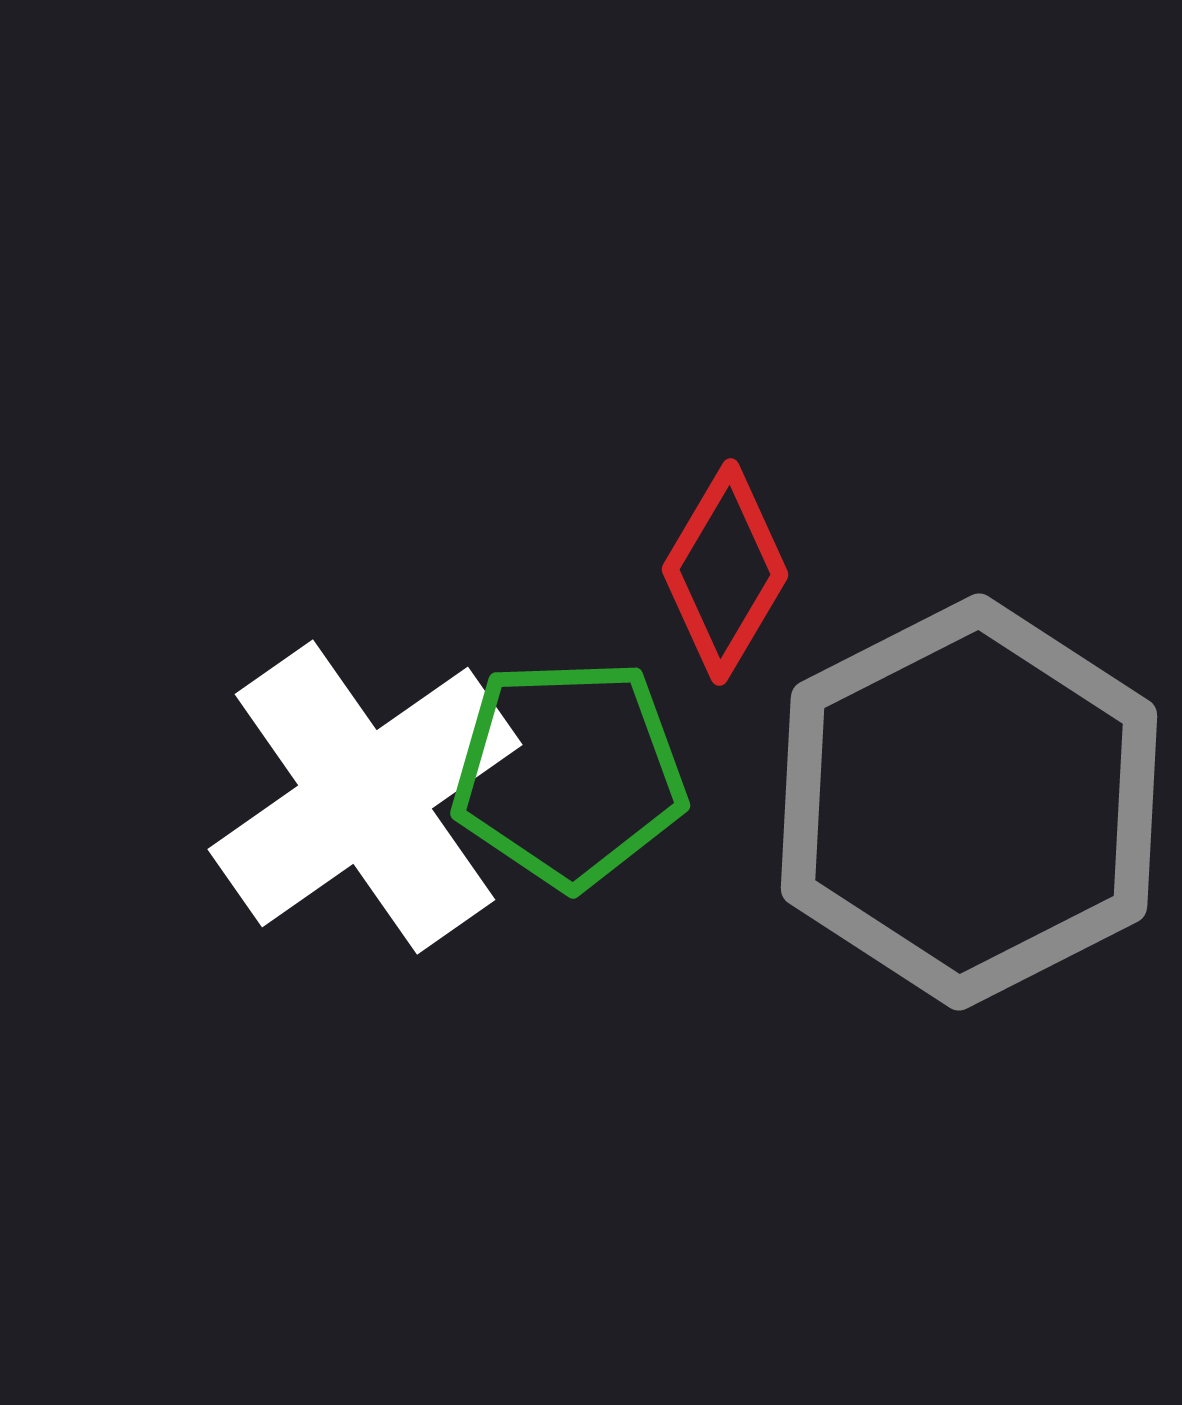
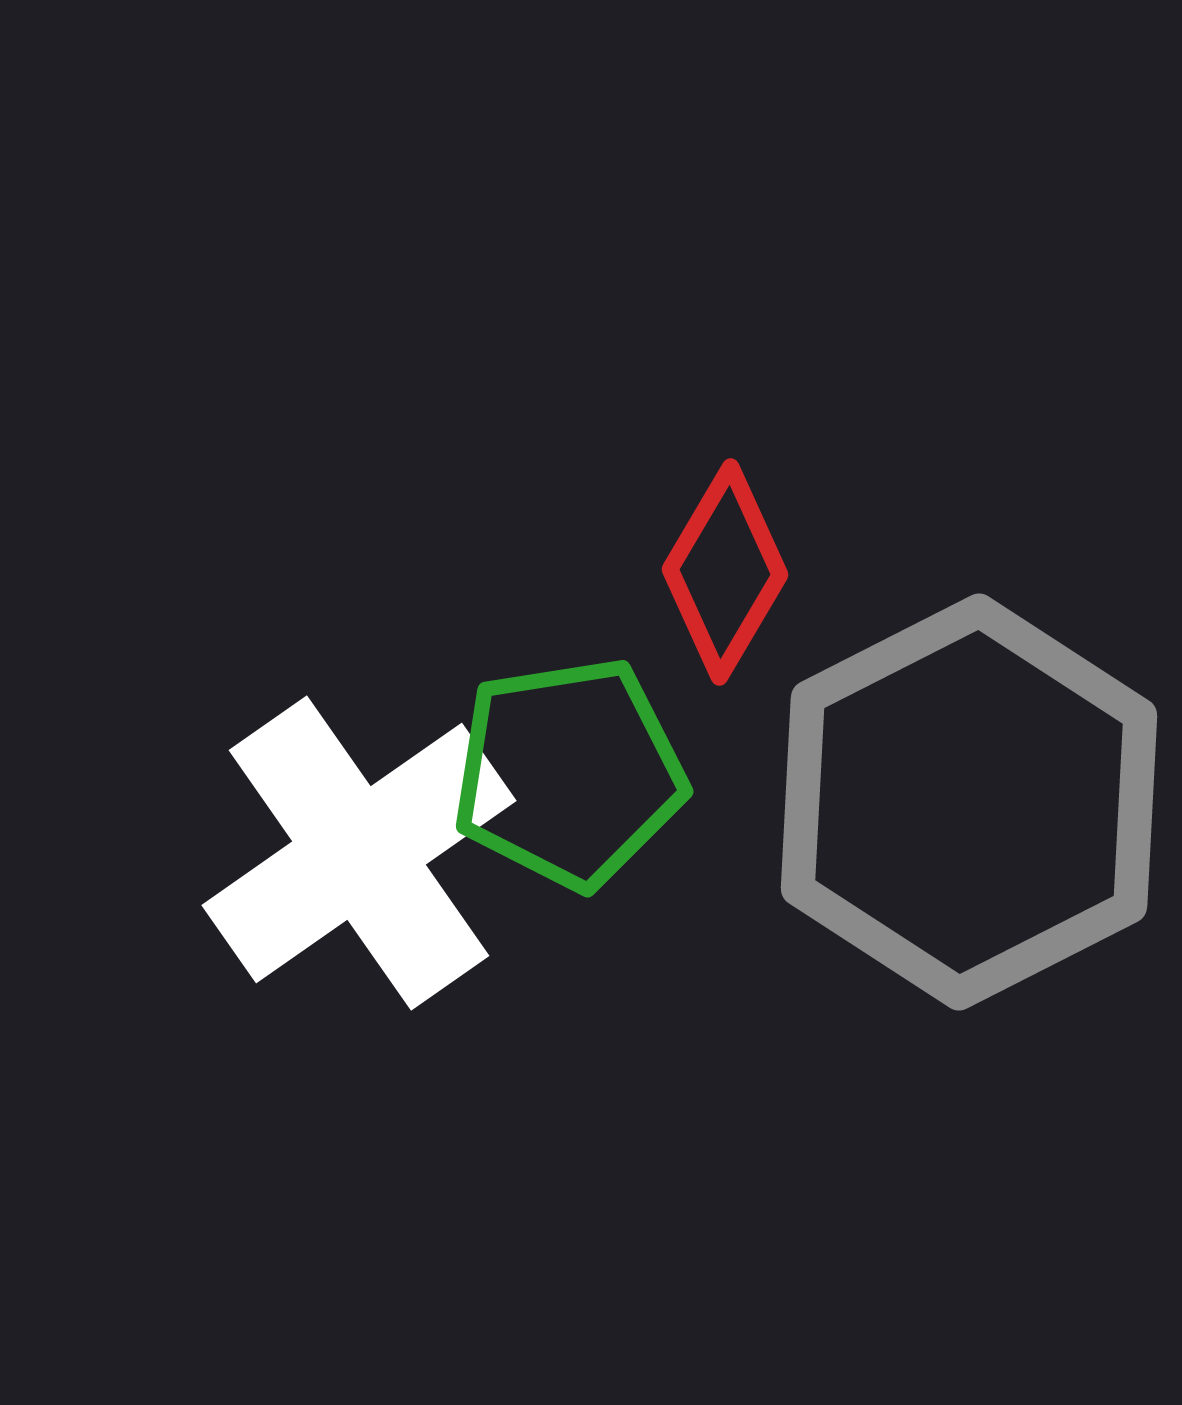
green pentagon: rotated 7 degrees counterclockwise
white cross: moved 6 px left, 56 px down
